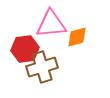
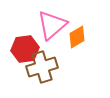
pink triangle: moved 1 px right, 1 px down; rotated 36 degrees counterclockwise
orange diamond: rotated 15 degrees counterclockwise
